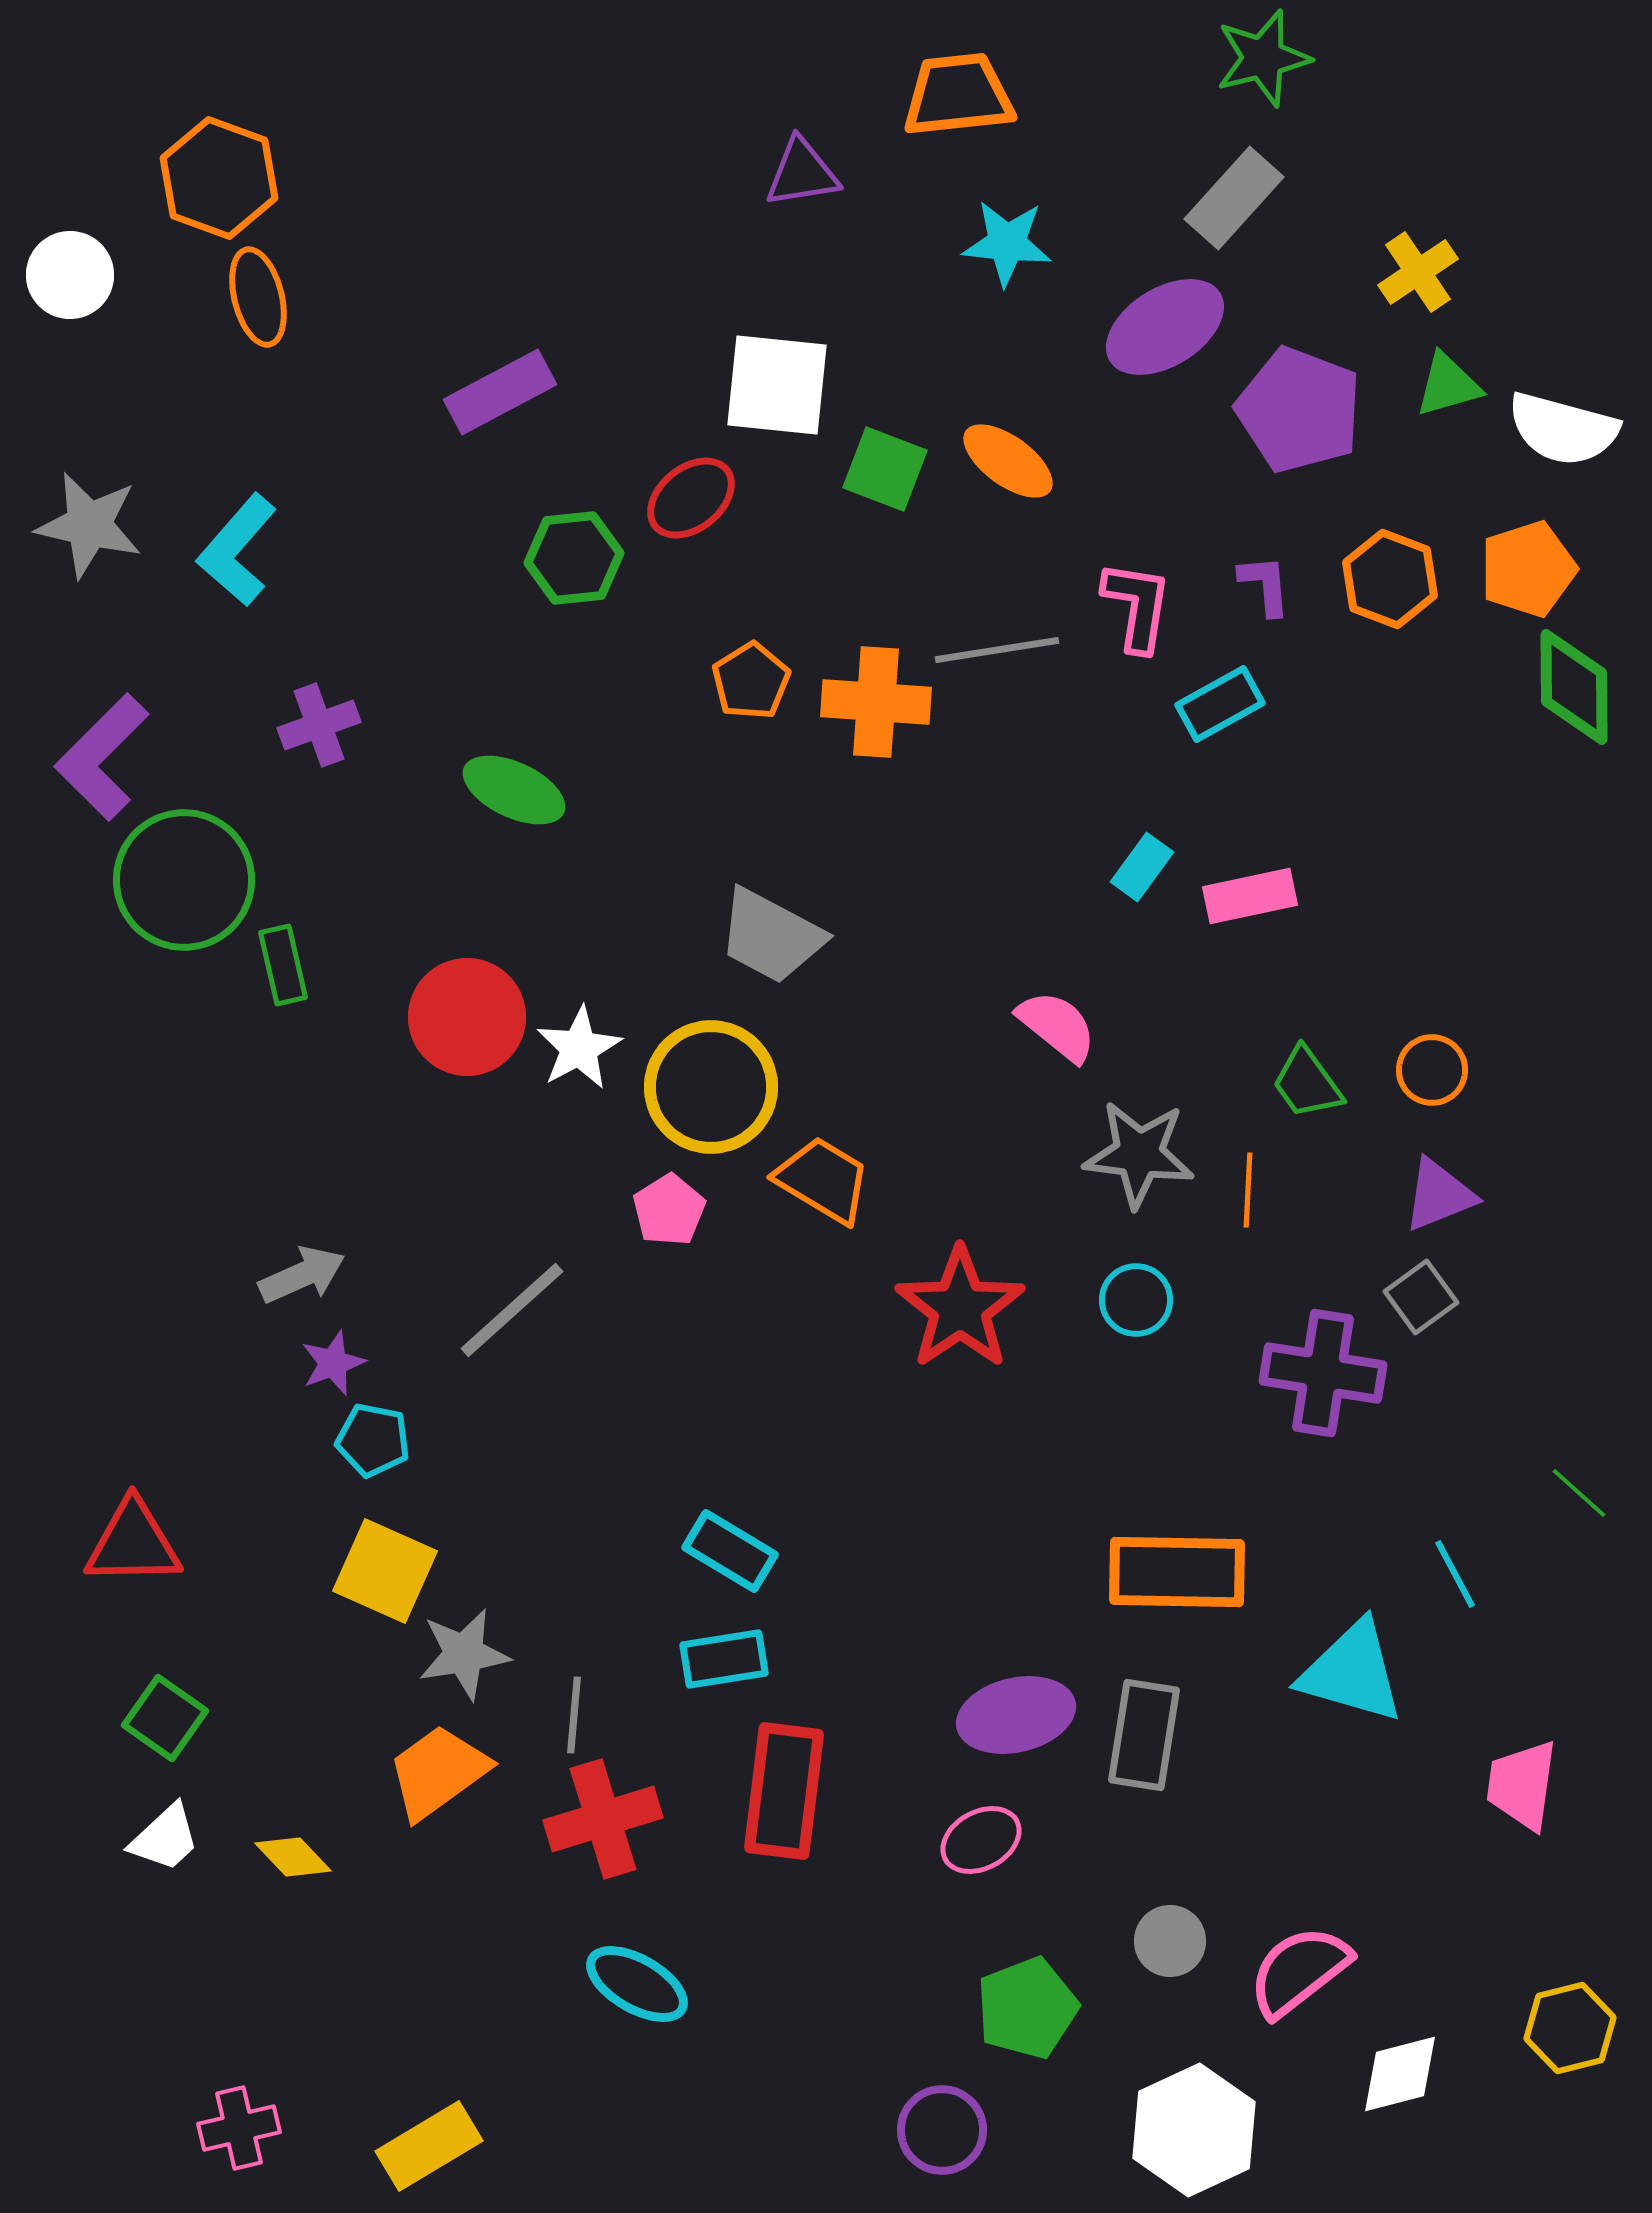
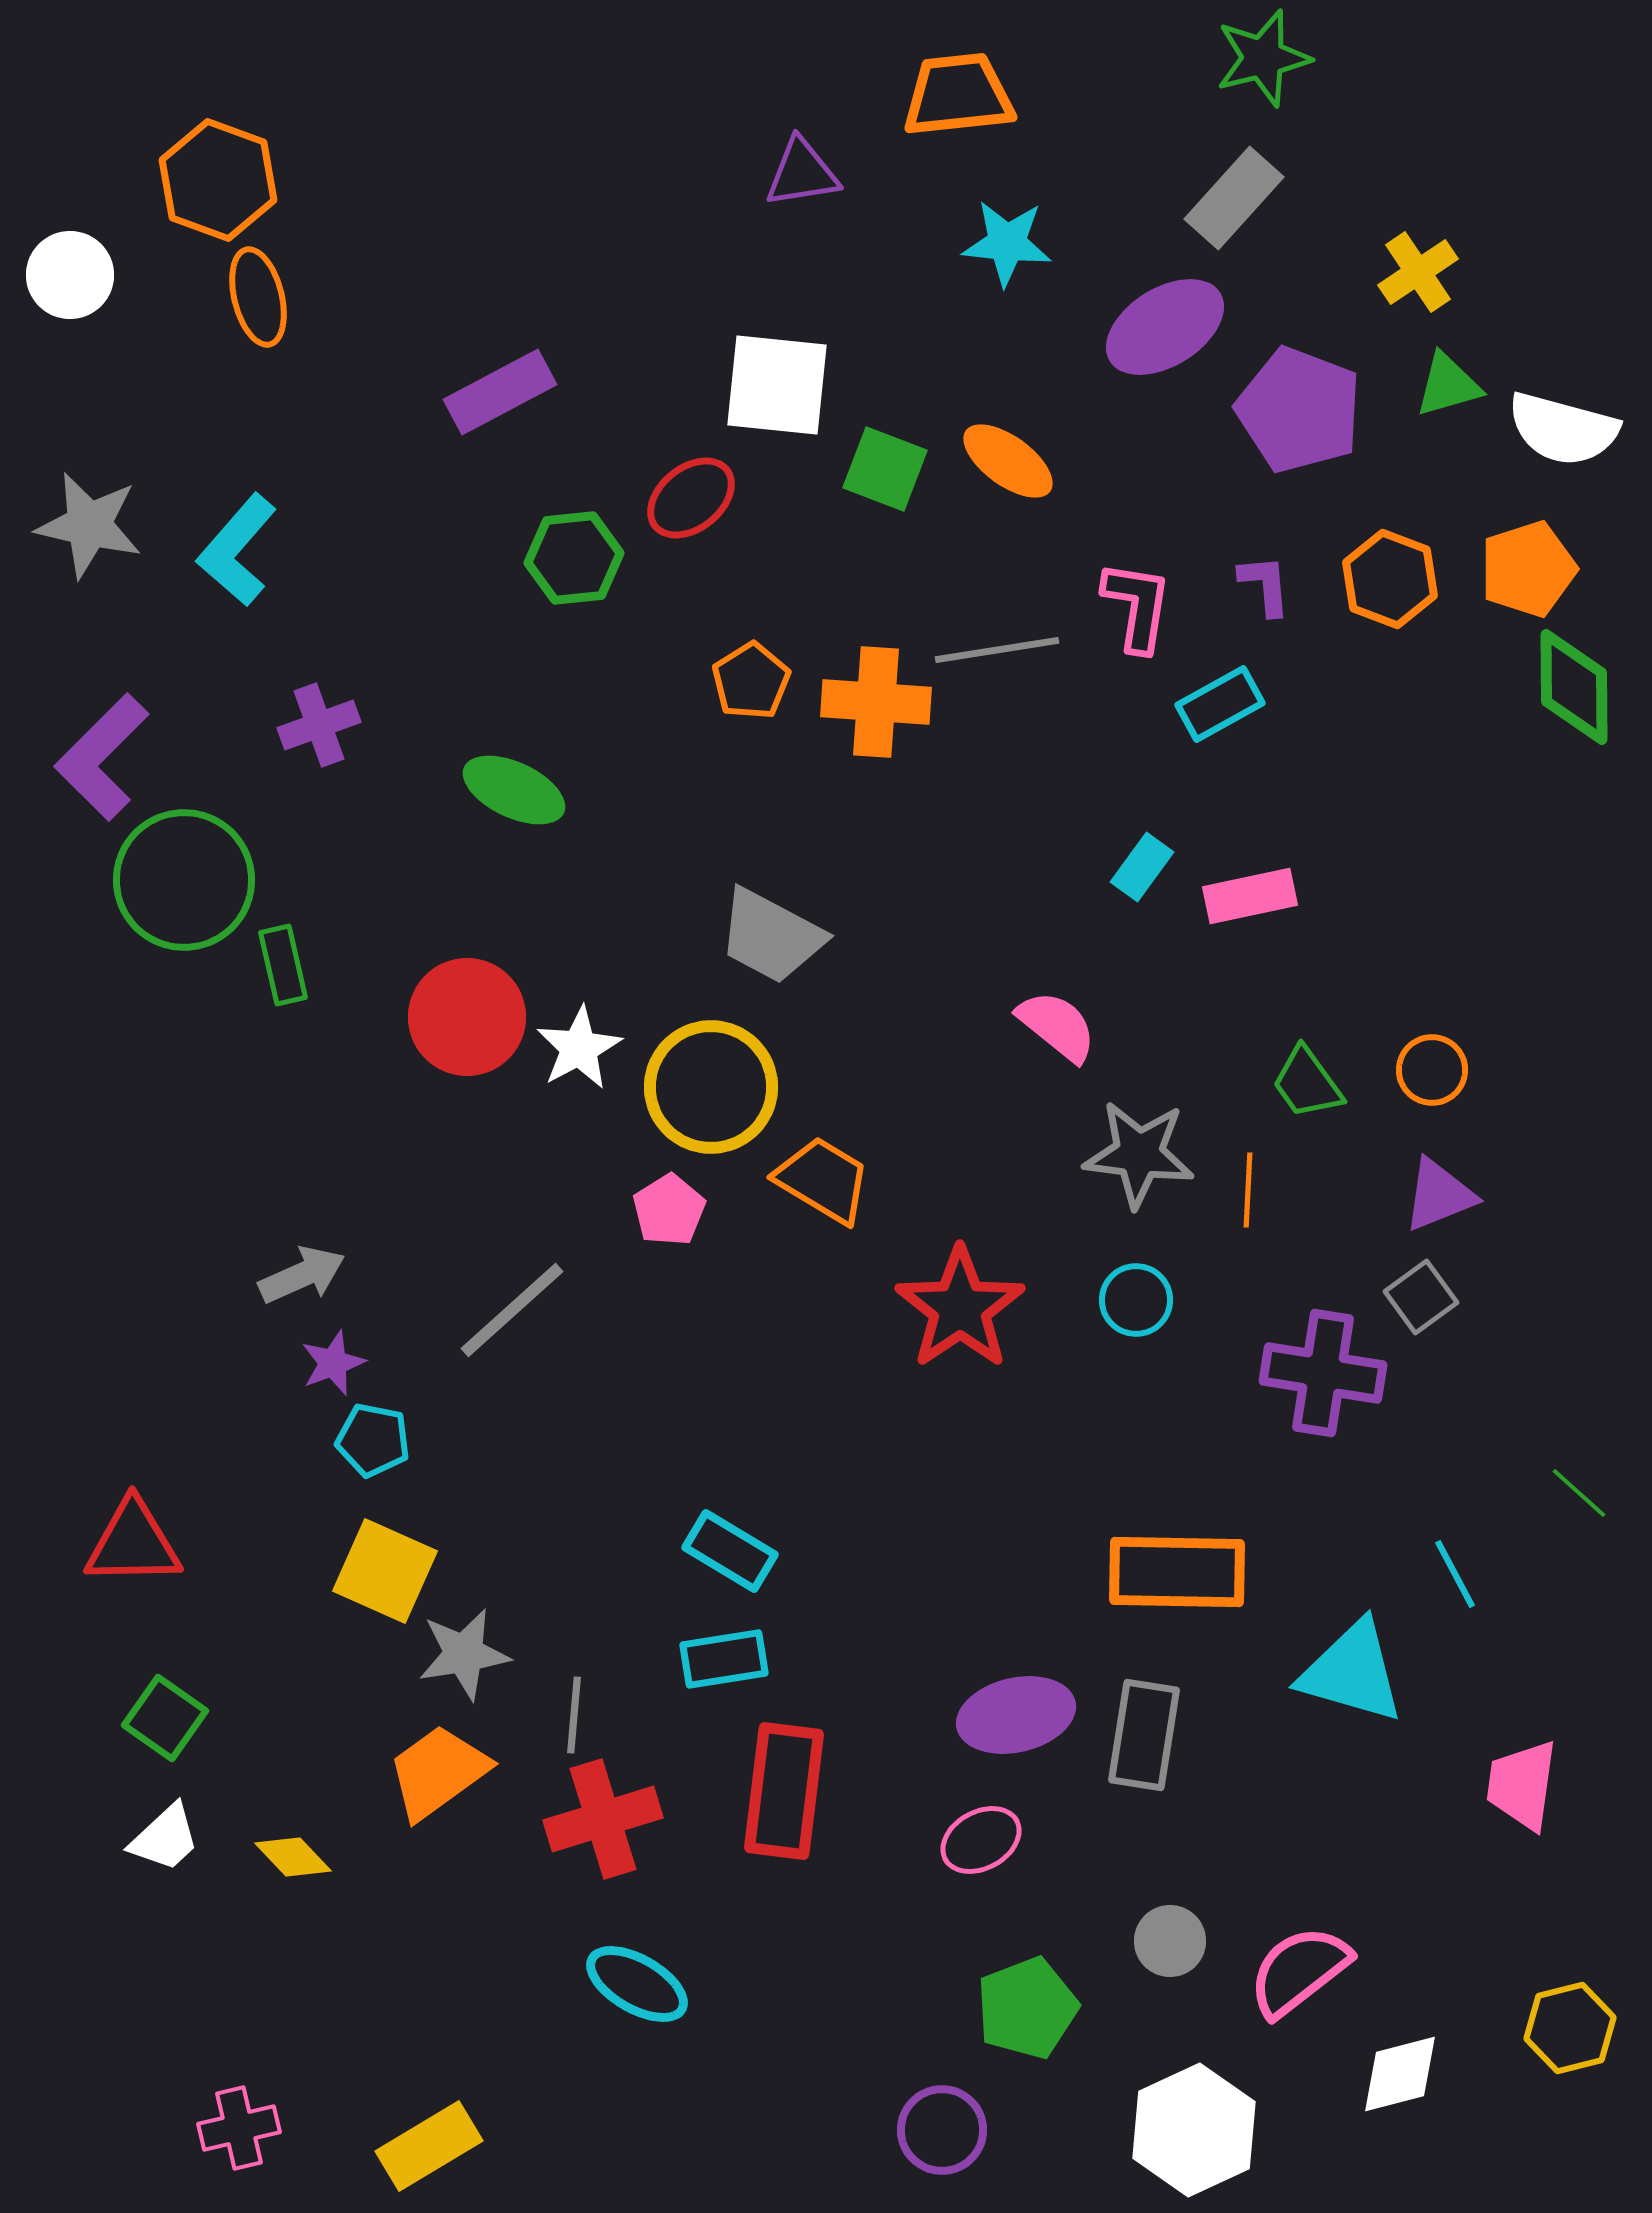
orange hexagon at (219, 178): moved 1 px left, 2 px down
